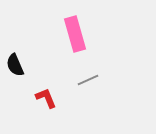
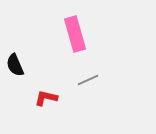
red L-shape: rotated 55 degrees counterclockwise
